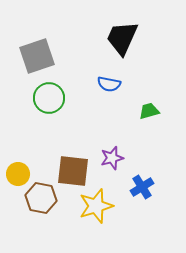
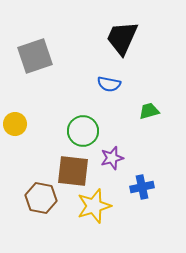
gray square: moved 2 px left
green circle: moved 34 px right, 33 px down
yellow circle: moved 3 px left, 50 px up
blue cross: rotated 20 degrees clockwise
yellow star: moved 2 px left
